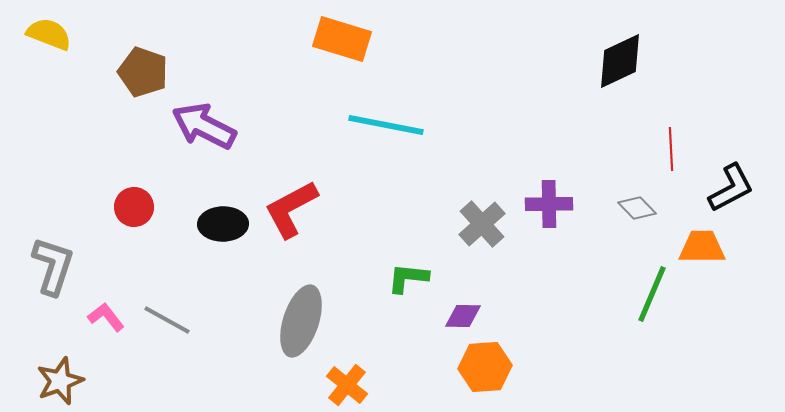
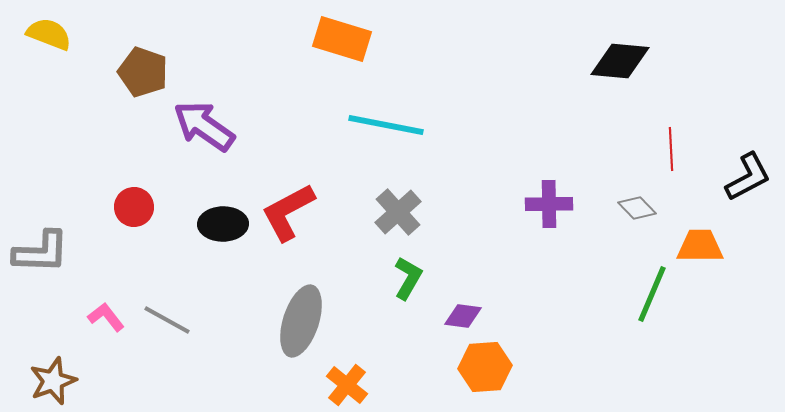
black diamond: rotated 30 degrees clockwise
purple arrow: rotated 8 degrees clockwise
black L-shape: moved 17 px right, 11 px up
red L-shape: moved 3 px left, 3 px down
gray cross: moved 84 px left, 12 px up
orange trapezoid: moved 2 px left, 1 px up
gray L-shape: moved 12 px left, 14 px up; rotated 74 degrees clockwise
green L-shape: rotated 114 degrees clockwise
purple diamond: rotated 6 degrees clockwise
brown star: moved 7 px left
